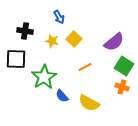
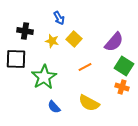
blue arrow: moved 1 px down
purple semicircle: rotated 10 degrees counterclockwise
blue semicircle: moved 8 px left, 11 px down
